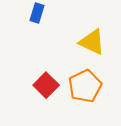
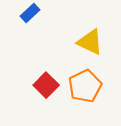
blue rectangle: moved 7 px left; rotated 30 degrees clockwise
yellow triangle: moved 2 px left
